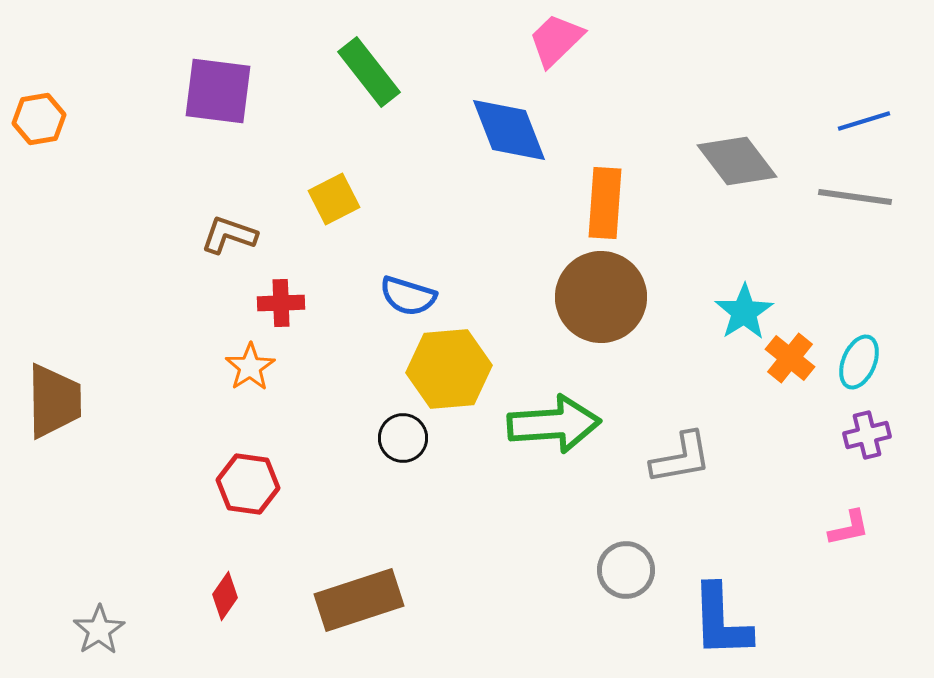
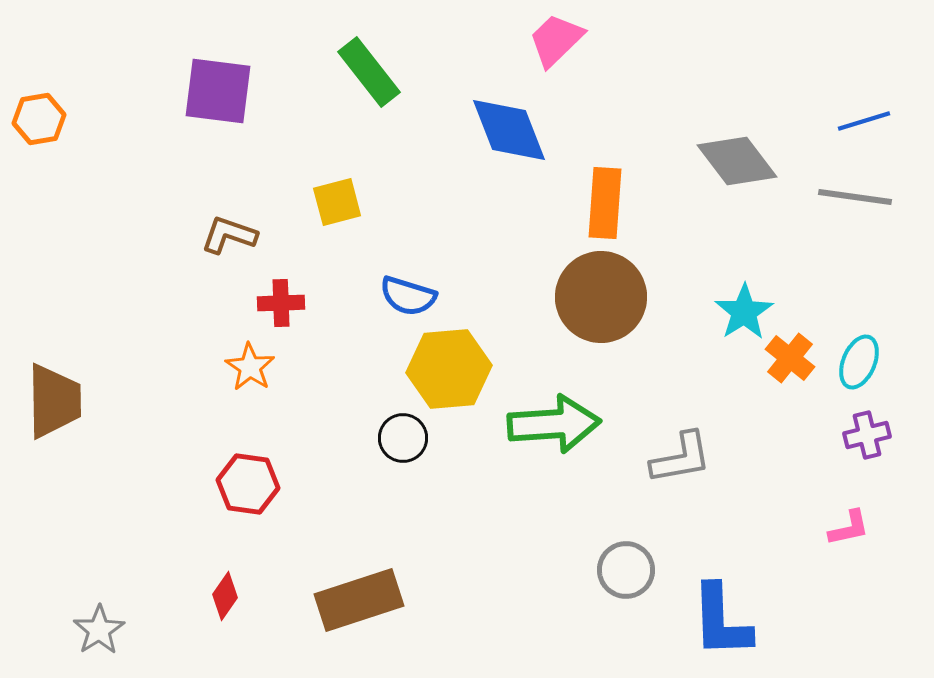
yellow square: moved 3 px right, 3 px down; rotated 12 degrees clockwise
orange star: rotated 6 degrees counterclockwise
